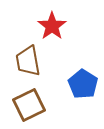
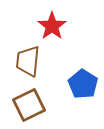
brown trapezoid: rotated 16 degrees clockwise
